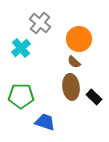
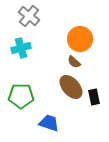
gray cross: moved 11 px left, 7 px up
orange circle: moved 1 px right
cyan cross: rotated 24 degrees clockwise
brown ellipse: rotated 35 degrees counterclockwise
black rectangle: rotated 35 degrees clockwise
blue trapezoid: moved 4 px right, 1 px down
